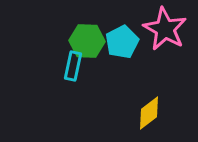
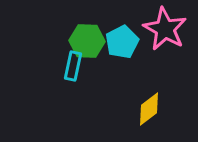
yellow diamond: moved 4 px up
